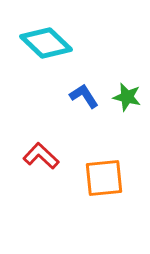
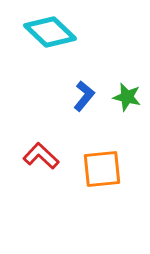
cyan diamond: moved 4 px right, 11 px up
blue L-shape: rotated 72 degrees clockwise
orange square: moved 2 px left, 9 px up
